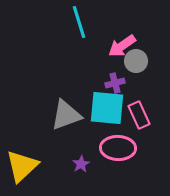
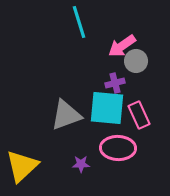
purple star: rotated 30 degrees clockwise
